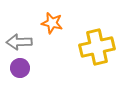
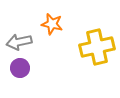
orange star: moved 1 px down
gray arrow: rotated 10 degrees counterclockwise
